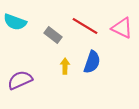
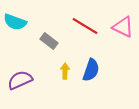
pink triangle: moved 1 px right, 1 px up
gray rectangle: moved 4 px left, 6 px down
blue semicircle: moved 1 px left, 8 px down
yellow arrow: moved 5 px down
